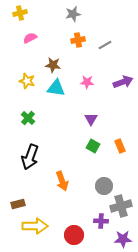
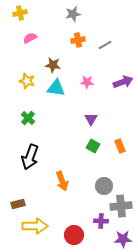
gray cross: rotated 10 degrees clockwise
